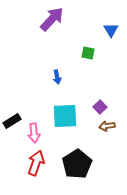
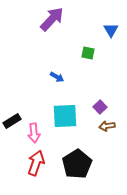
blue arrow: rotated 48 degrees counterclockwise
